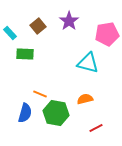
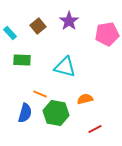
green rectangle: moved 3 px left, 6 px down
cyan triangle: moved 23 px left, 4 px down
red line: moved 1 px left, 1 px down
